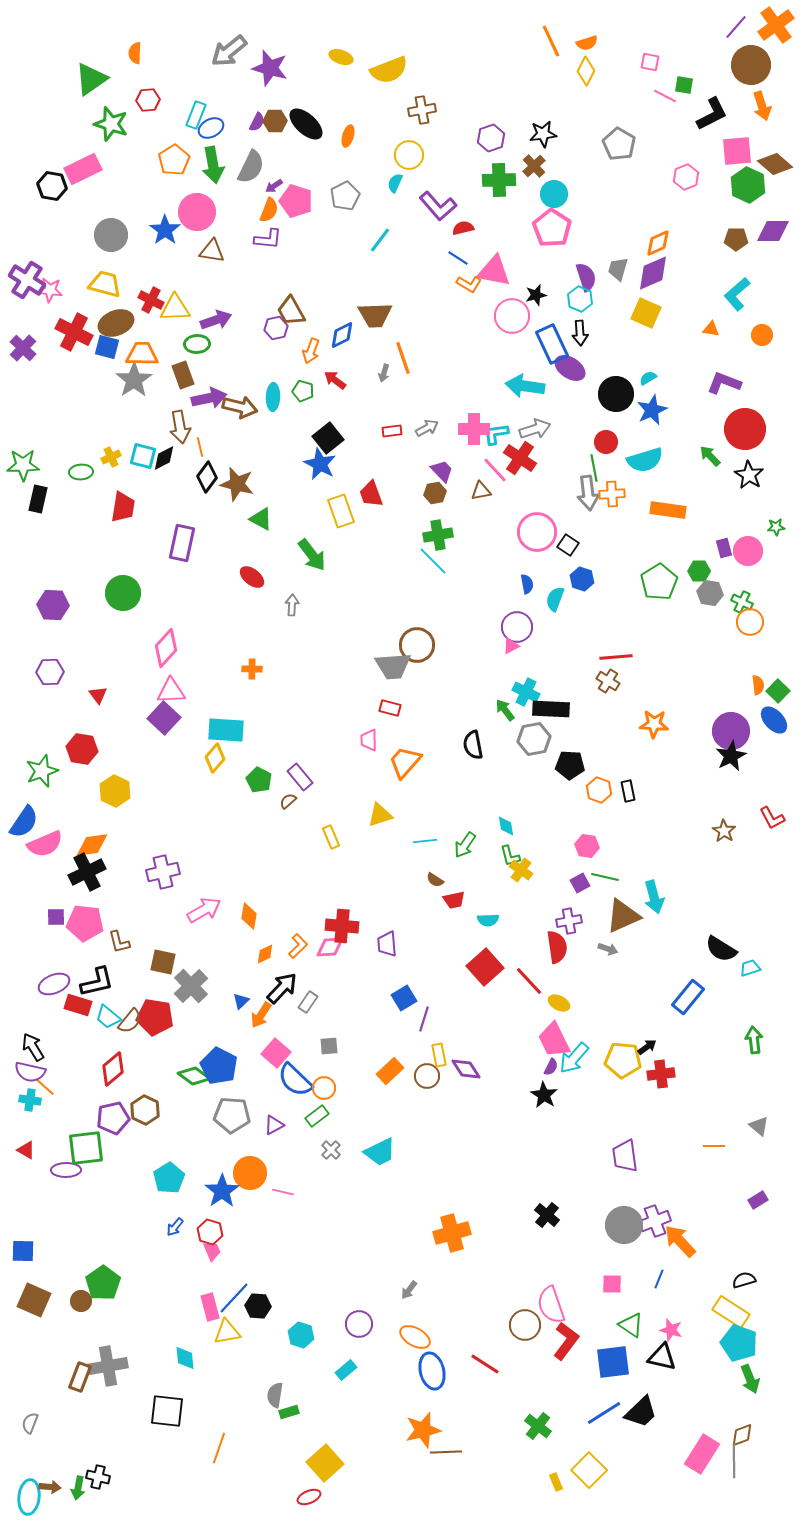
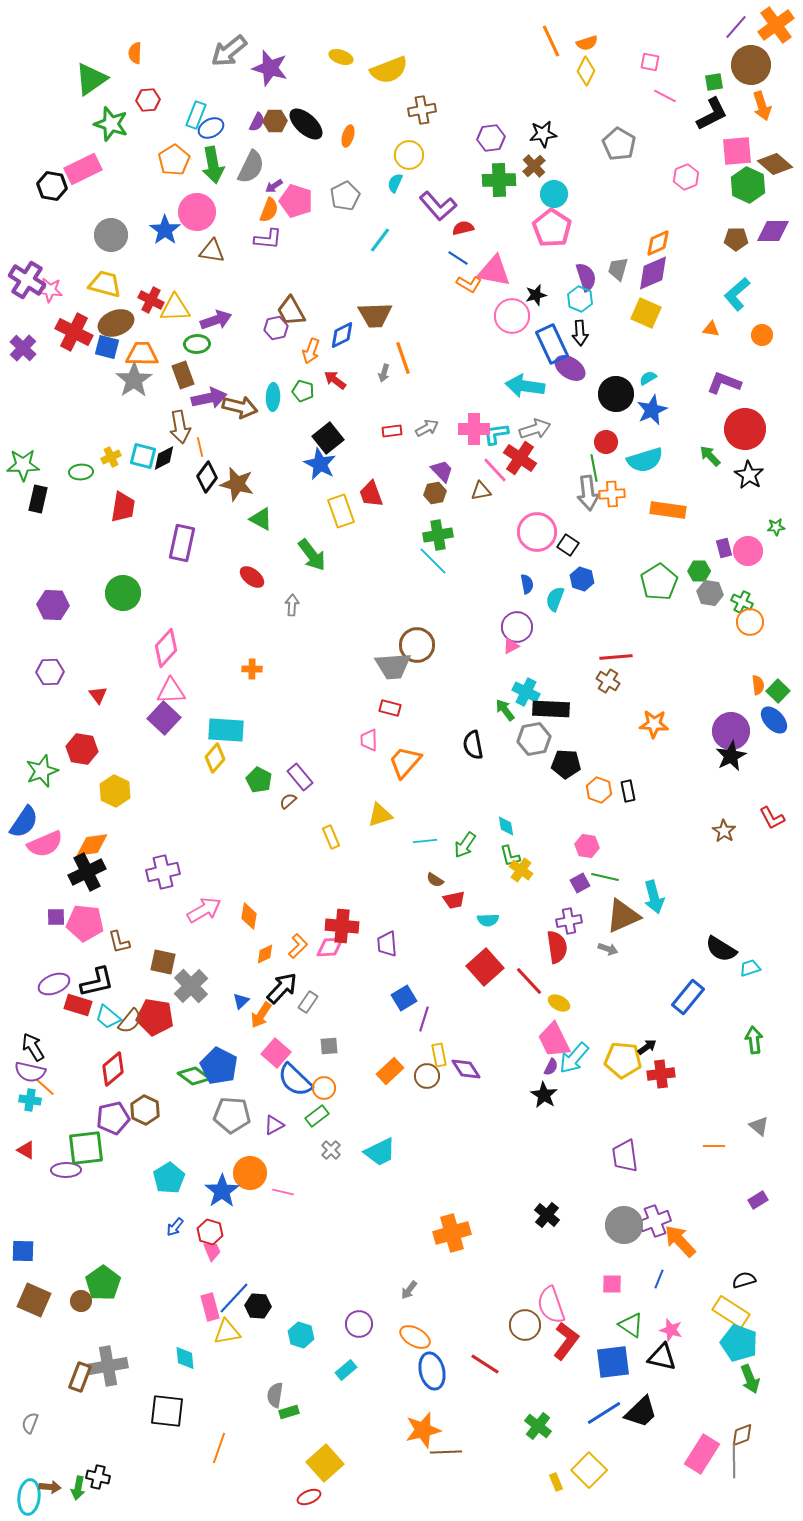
green square at (684, 85): moved 30 px right, 3 px up; rotated 18 degrees counterclockwise
purple hexagon at (491, 138): rotated 12 degrees clockwise
black pentagon at (570, 765): moved 4 px left, 1 px up
